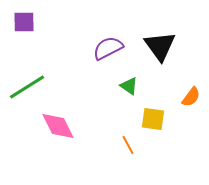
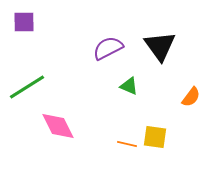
green triangle: rotated 12 degrees counterclockwise
yellow square: moved 2 px right, 18 px down
orange line: moved 1 px left, 1 px up; rotated 48 degrees counterclockwise
